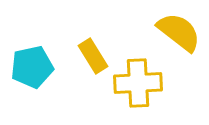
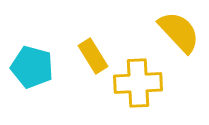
yellow semicircle: rotated 9 degrees clockwise
cyan pentagon: rotated 27 degrees clockwise
